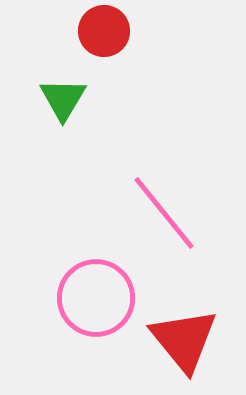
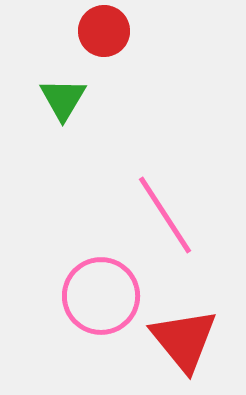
pink line: moved 1 px right, 2 px down; rotated 6 degrees clockwise
pink circle: moved 5 px right, 2 px up
